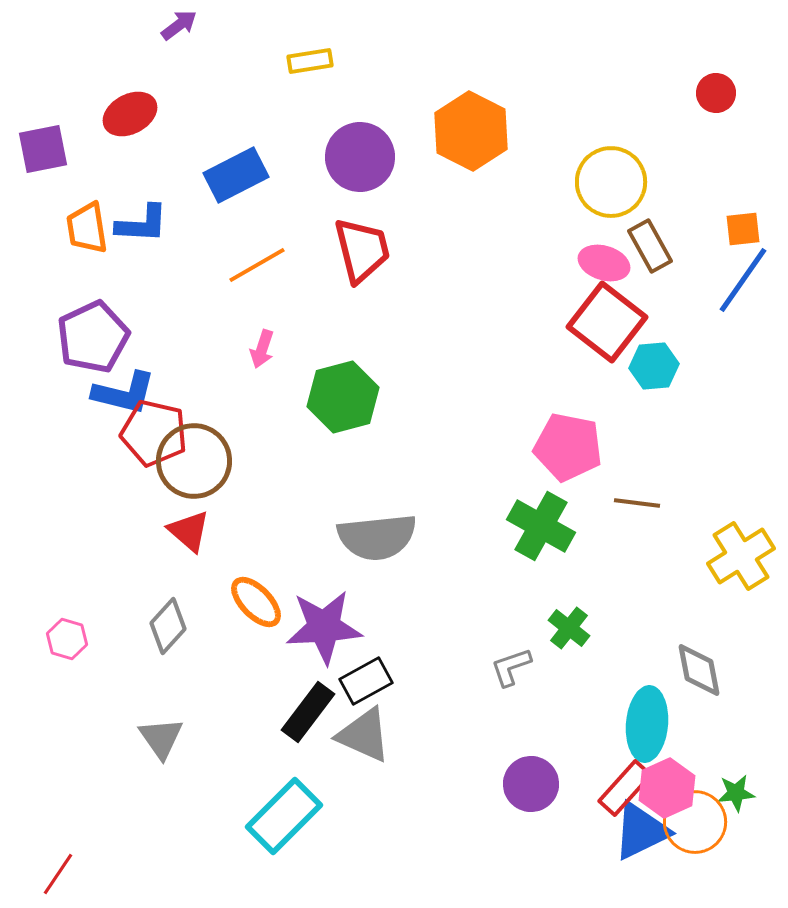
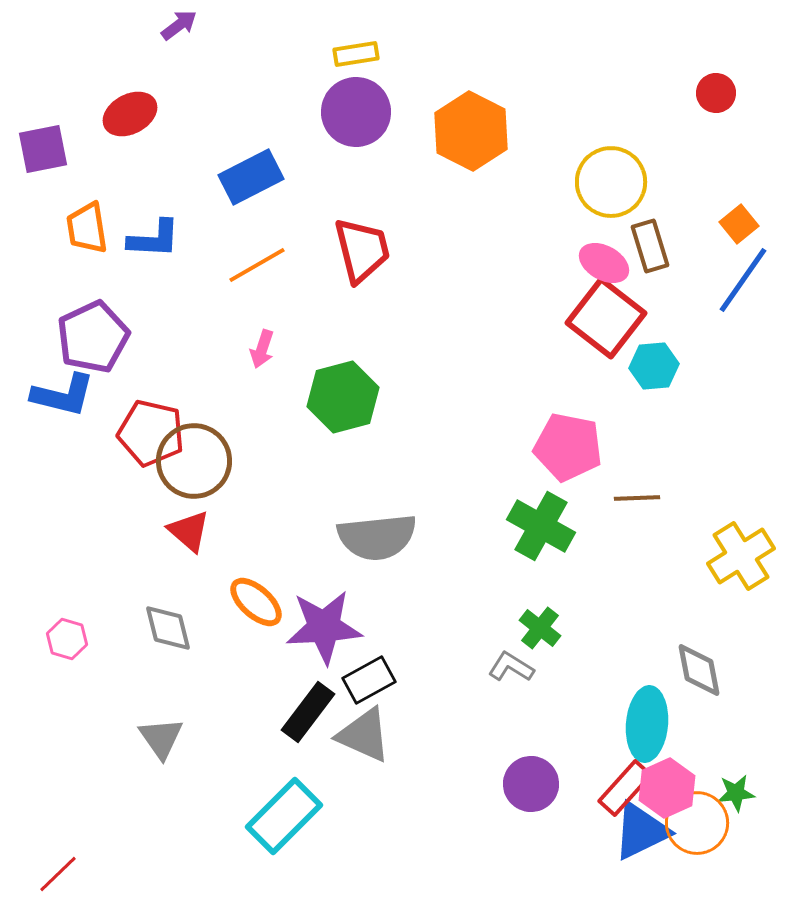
yellow rectangle at (310, 61): moved 46 px right, 7 px up
purple circle at (360, 157): moved 4 px left, 45 px up
blue rectangle at (236, 175): moved 15 px right, 2 px down
blue L-shape at (142, 224): moved 12 px right, 15 px down
orange square at (743, 229): moved 4 px left, 5 px up; rotated 33 degrees counterclockwise
brown rectangle at (650, 246): rotated 12 degrees clockwise
pink ellipse at (604, 263): rotated 12 degrees clockwise
red square at (607, 322): moved 1 px left, 4 px up
blue L-shape at (124, 393): moved 61 px left, 2 px down
red pentagon at (154, 433): moved 3 px left
brown line at (637, 503): moved 5 px up; rotated 9 degrees counterclockwise
orange ellipse at (256, 602): rotated 4 degrees counterclockwise
gray diamond at (168, 626): moved 2 px down; rotated 56 degrees counterclockwise
green cross at (569, 628): moved 29 px left
gray L-shape at (511, 667): rotated 51 degrees clockwise
black rectangle at (366, 681): moved 3 px right, 1 px up
orange circle at (695, 822): moved 2 px right, 1 px down
red line at (58, 874): rotated 12 degrees clockwise
